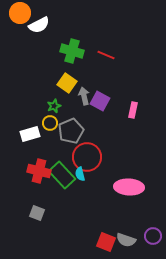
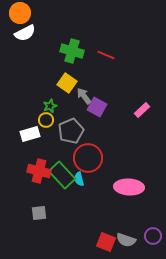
white semicircle: moved 14 px left, 8 px down
gray arrow: rotated 24 degrees counterclockwise
purple square: moved 3 px left, 6 px down
green star: moved 4 px left
pink rectangle: moved 9 px right; rotated 35 degrees clockwise
yellow circle: moved 4 px left, 3 px up
red circle: moved 1 px right, 1 px down
cyan semicircle: moved 1 px left, 5 px down
gray square: moved 2 px right; rotated 28 degrees counterclockwise
